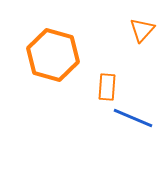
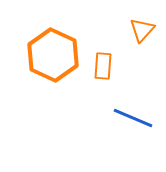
orange hexagon: rotated 9 degrees clockwise
orange rectangle: moved 4 px left, 21 px up
